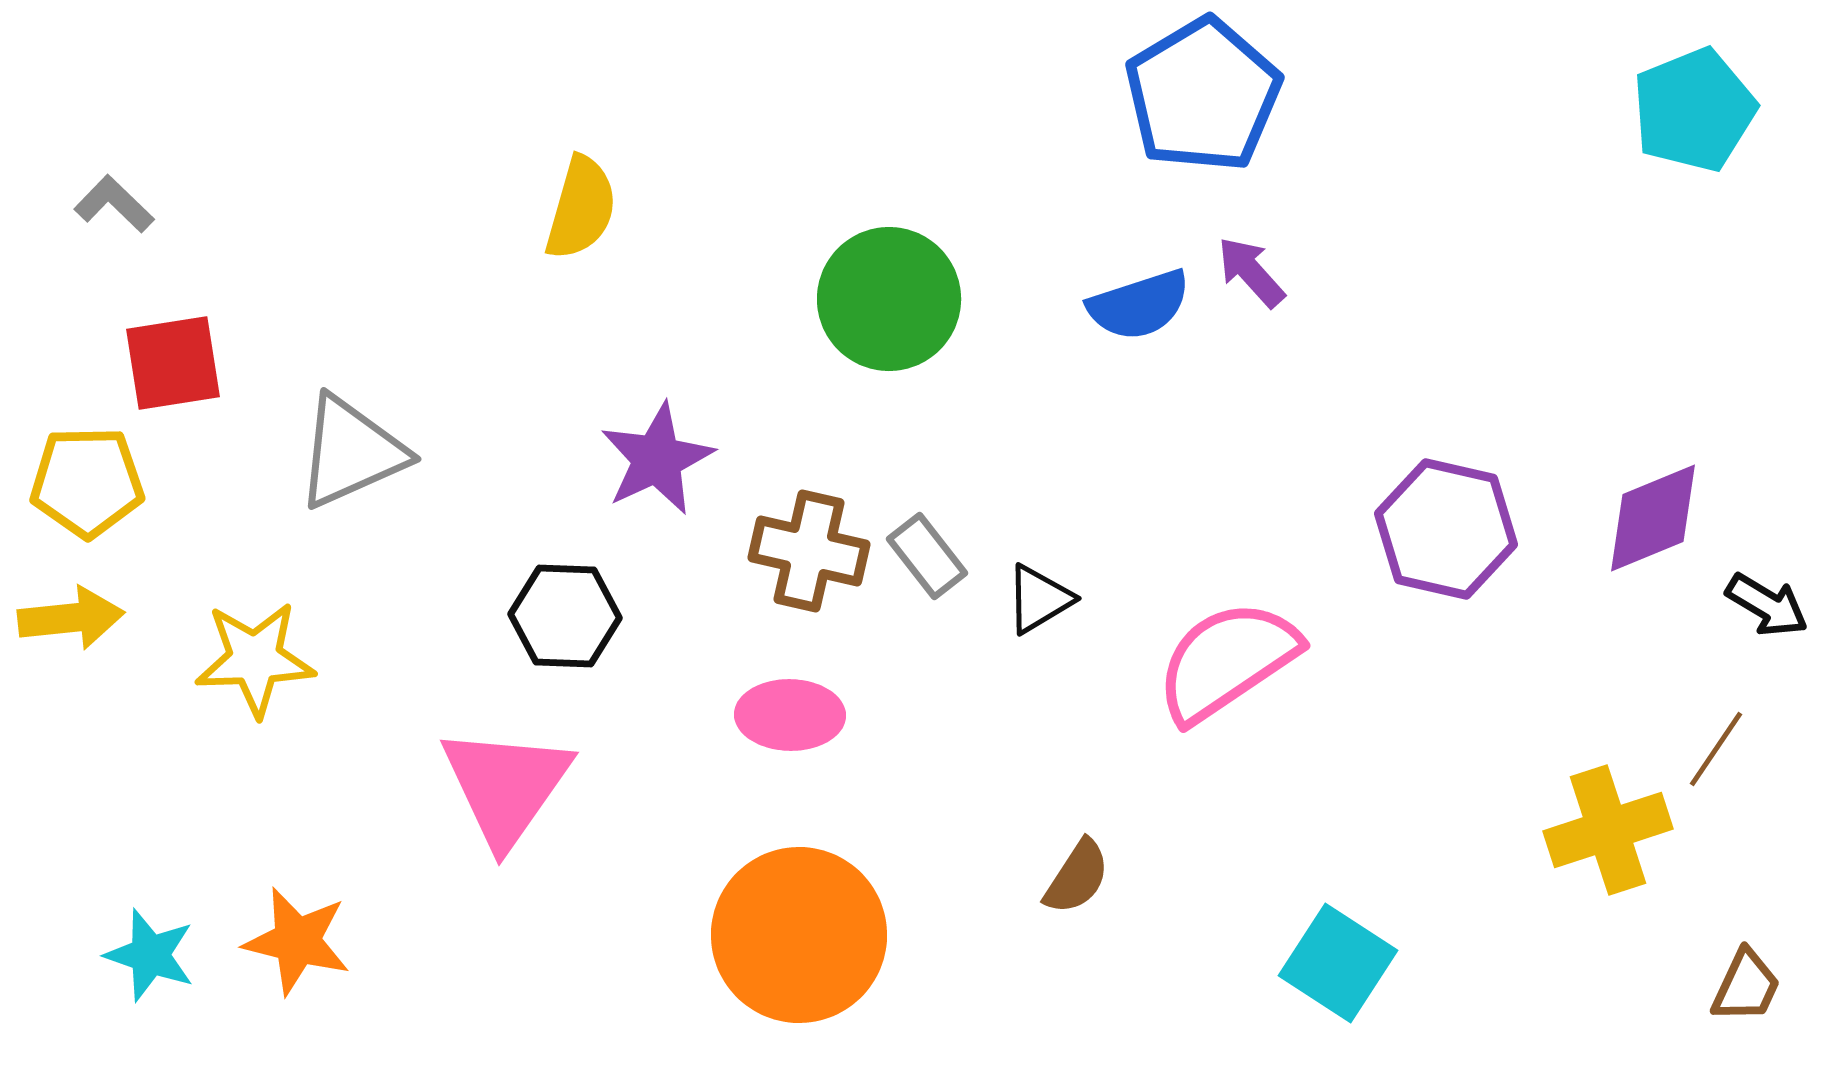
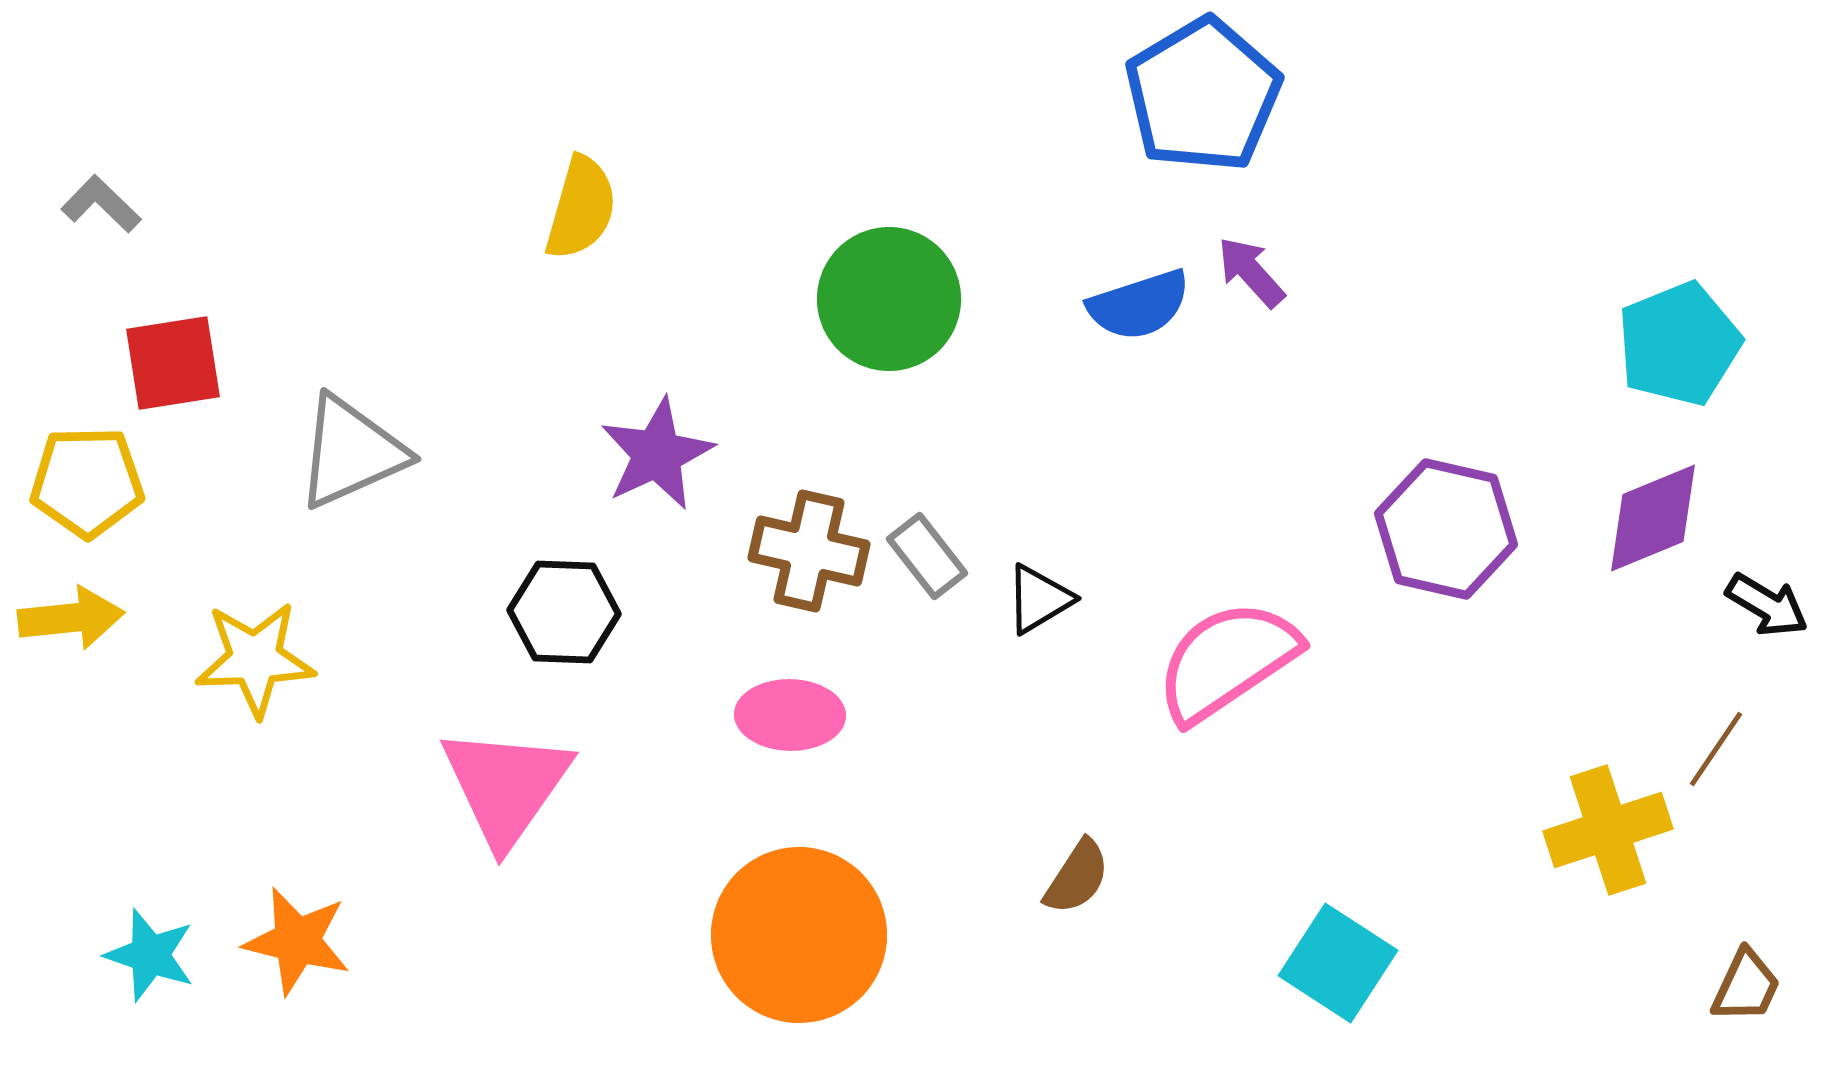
cyan pentagon: moved 15 px left, 234 px down
gray L-shape: moved 13 px left
purple star: moved 5 px up
black hexagon: moved 1 px left, 4 px up
